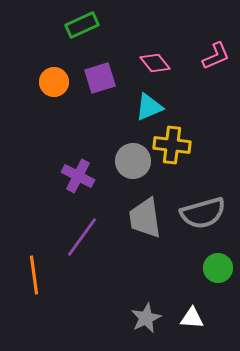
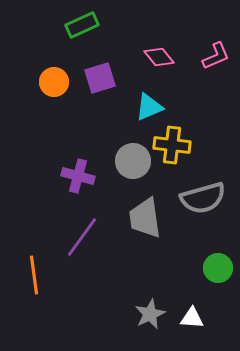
pink diamond: moved 4 px right, 6 px up
purple cross: rotated 12 degrees counterclockwise
gray semicircle: moved 15 px up
gray star: moved 4 px right, 4 px up
